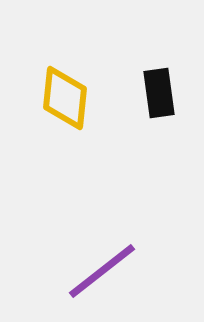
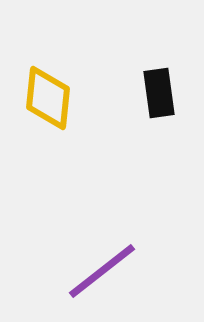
yellow diamond: moved 17 px left
